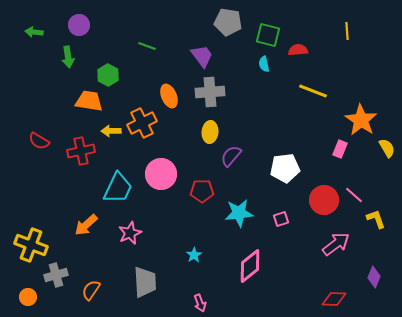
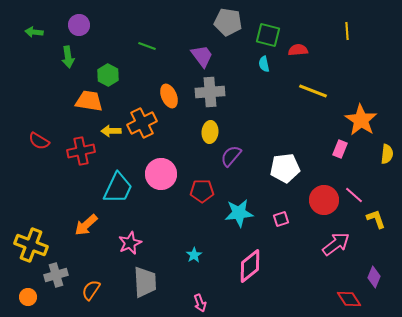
yellow semicircle at (387, 148): moved 6 px down; rotated 36 degrees clockwise
pink star at (130, 233): moved 10 px down
red diamond at (334, 299): moved 15 px right; rotated 55 degrees clockwise
